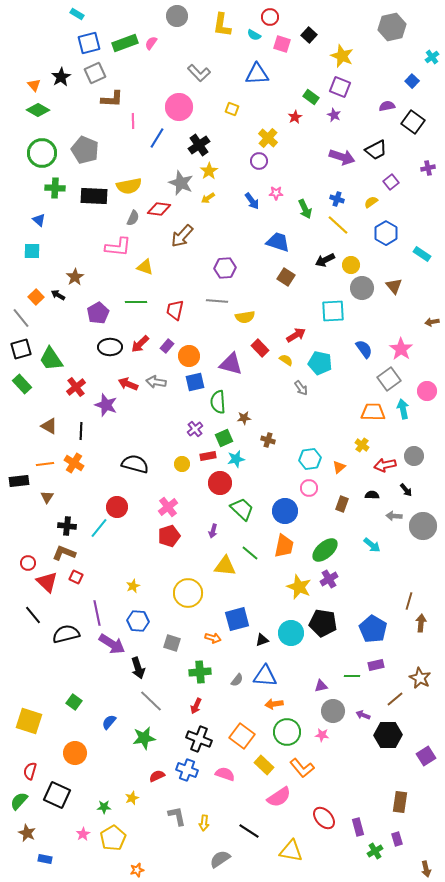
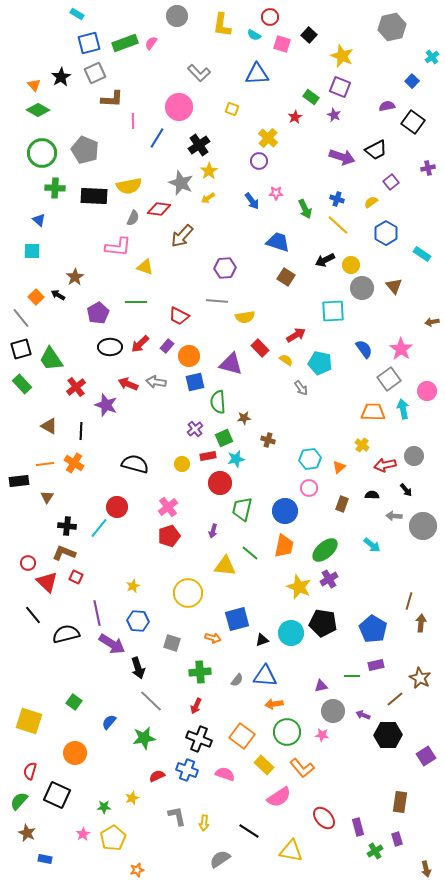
red trapezoid at (175, 310): moved 4 px right, 6 px down; rotated 75 degrees counterclockwise
green trapezoid at (242, 509): rotated 120 degrees counterclockwise
